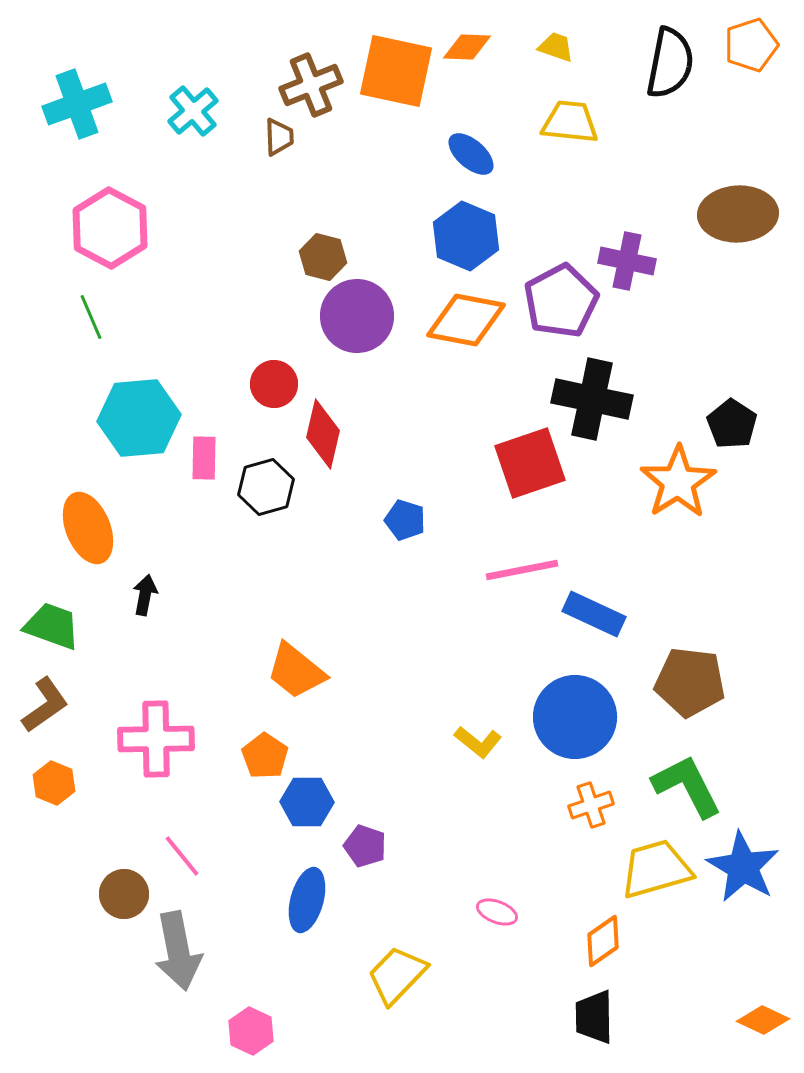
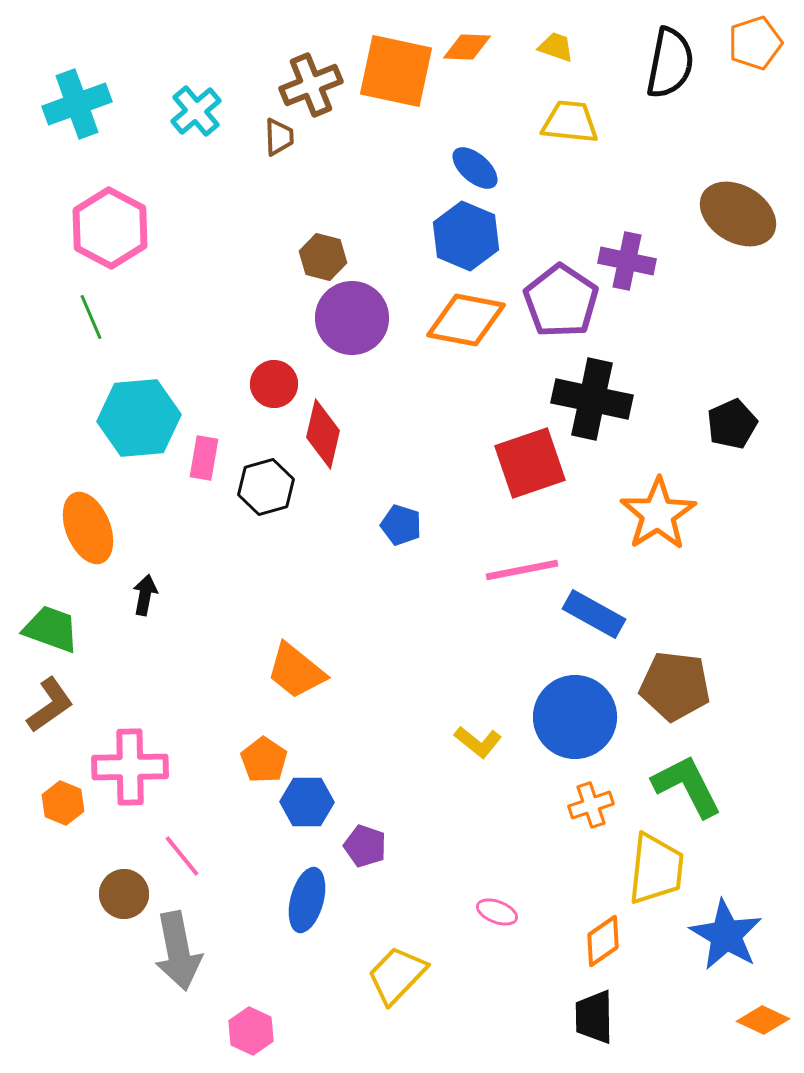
orange pentagon at (751, 45): moved 4 px right, 2 px up
cyan cross at (193, 111): moved 3 px right
blue ellipse at (471, 154): moved 4 px right, 14 px down
brown ellipse at (738, 214): rotated 34 degrees clockwise
purple pentagon at (561, 301): rotated 10 degrees counterclockwise
purple circle at (357, 316): moved 5 px left, 2 px down
black pentagon at (732, 424): rotated 15 degrees clockwise
pink rectangle at (204, 458): rotated 9 degrees clockwise
orange star at (678, 482): moved 20 px left, 32 px down
blue pentagon at (405, 520): moved 4 px left, 5 px down
blue rectangle at (594, 614): rotated 4 degrees clockwise
green trapezoid at (52, 626): moved 1 px left, 3 px down
brown pentagon at (690, 682): moved 15 px left, 4 px down
brown L-shape at (45, 705): moved 5 px right
pink cross at (156, 739): moved 26 px left, 28 px down
orange pentagon at (265, 756): moved 1 px left, 4 px down
orange hexagon at (54, 783): moved 9 px right, 20 px down
blue star at (743, 867): moved 17 px left, 68 px down
yellow trapezoid at (656, 869): rotated 112 degrees clockwise
